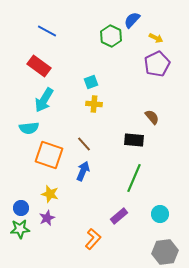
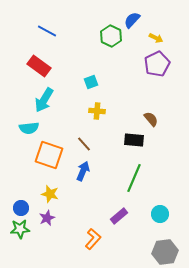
yellow cross: moved 3 px right, 7 px down
brown semicircle: moved 1 px left, 2 px down
